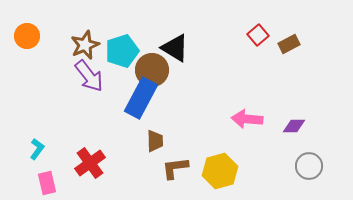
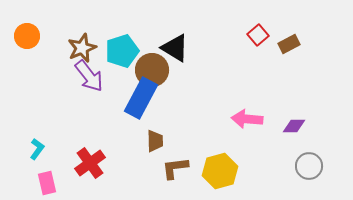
brown star: moved 3 px left, 3 px down
